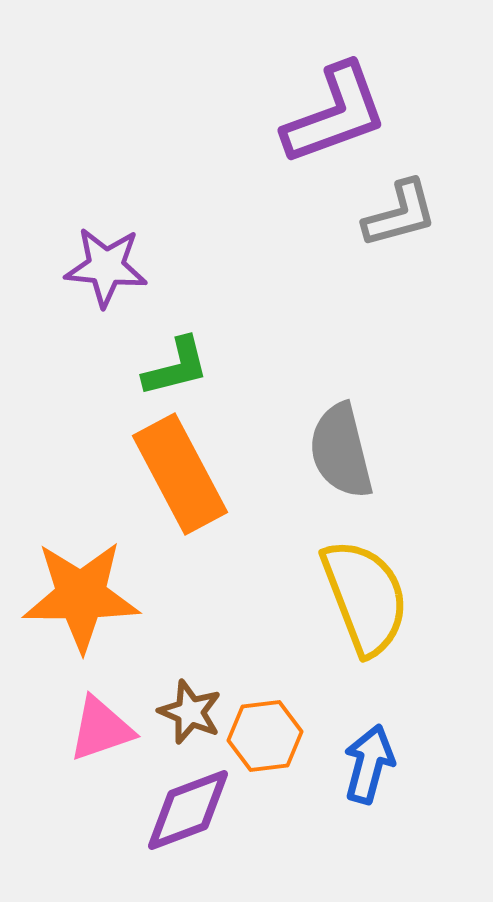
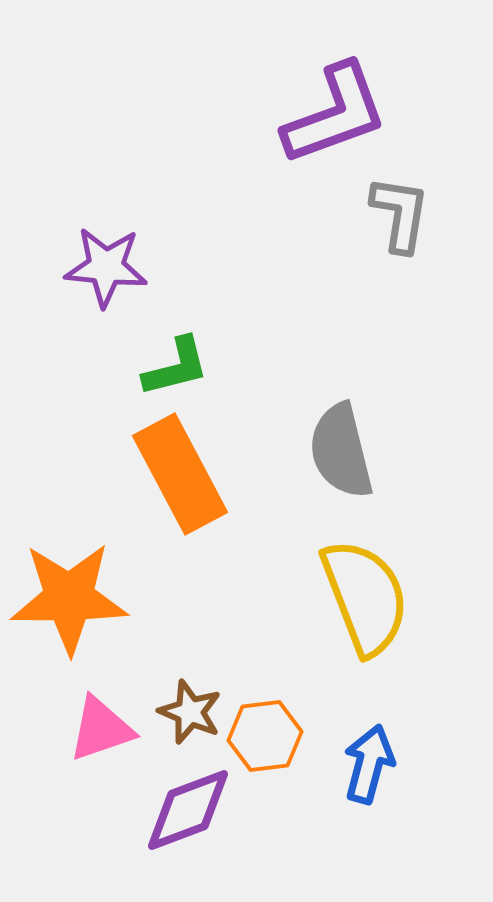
gray L-shape: rotated 66 degrees counterclockwise
orange star: moved 12 px left, 2 px down
